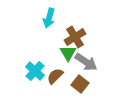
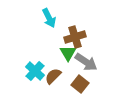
cyan arrow: rotated 42 degrees counterclockwise
brown cross: rotated 15 degrees clockwise
brown semicircle: moved 2 px left
